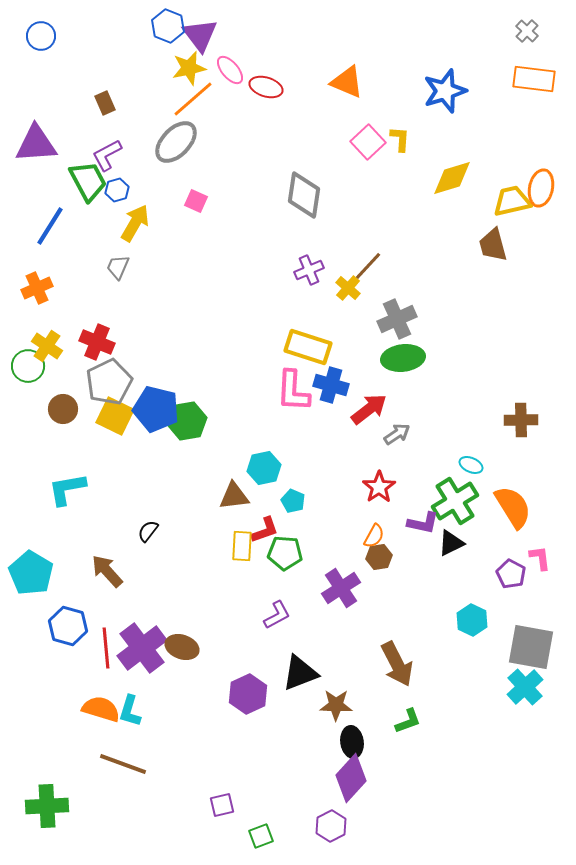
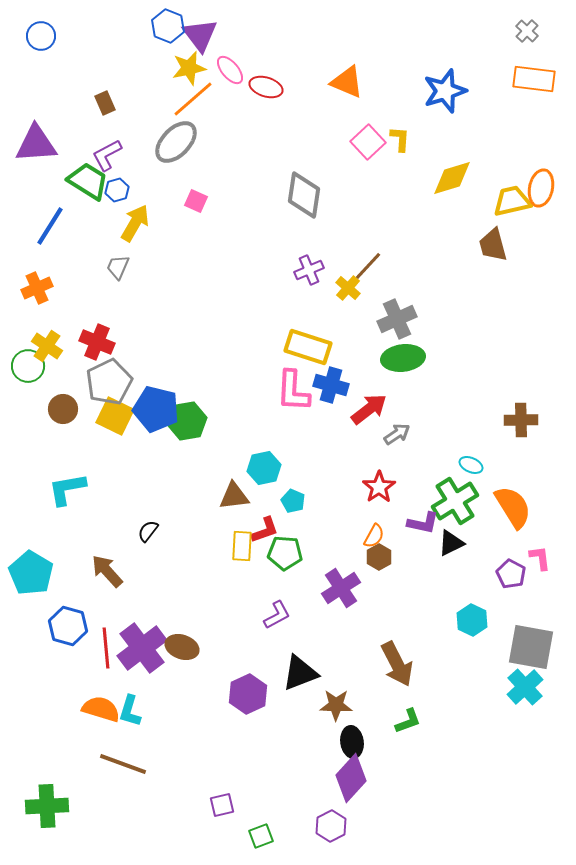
green trapezoid at (88, 181): rotated 30 degrees counterclockwise
brown hexagon at (379, 557): rotated 20 degrees counterclockwise
